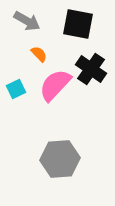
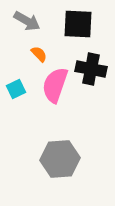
black square: rotated 8 degrees counterclockwise
black cross: rotated 24 degrees counterclockwise
pink semicircle: rotated 24 degrees counterclockwise
